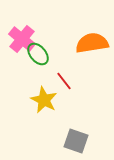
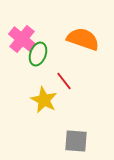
orange semicircle: moved 9 px left, 4 px up; rotated 28 degrees clockwise
green ellipse: rotated 60 degrees clockwise
gray square: rotated 15 degrees counterclockwise
